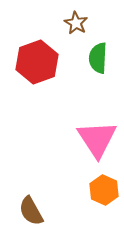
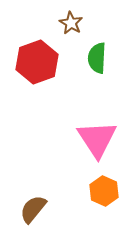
brown star: moved 5 px left
green semicircle: moved 1 px left
orange hexagon: moved 1 px down
brown semicircle: moved 2 px right, 2 px up; rotated 68 degrees clockwise
